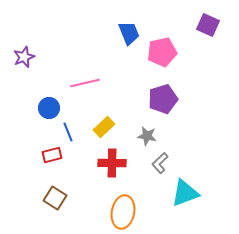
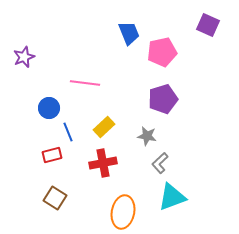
pink line: rotated 20 degrees clockwise
red cross: moved 9 px left; rotated 12 degrees counterclockwise
cyan triangle: moved 13 px left, 4 px down
